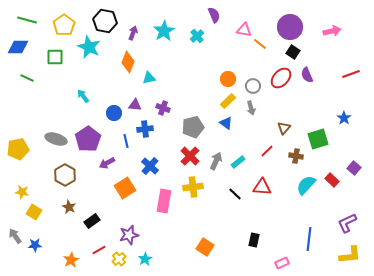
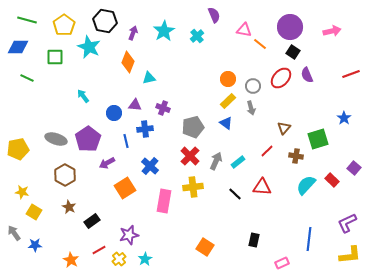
gray arrow at (15, 236): moved 1 px left, 3 px up
orange star at (71, 260): rotated 14 degrees counterclockwise
